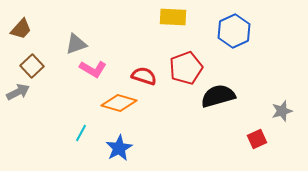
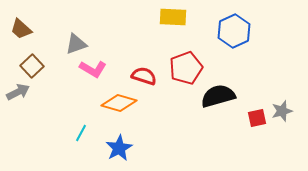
brown trapezoid: rotated 90 degrees clockwise
red square: moved 21 px up; rotated 12 degrees clockwise
